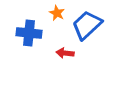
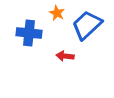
red arrow: moved 3 px down
